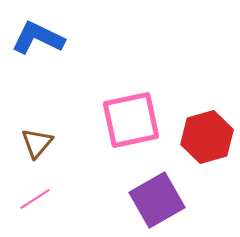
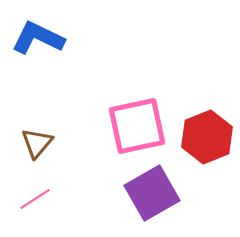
pink square: moved 6 px right, 6 px down
red hexagon: rotated 6 degrees counterclockwise
purple square: moved 5 px left, 7 px up
